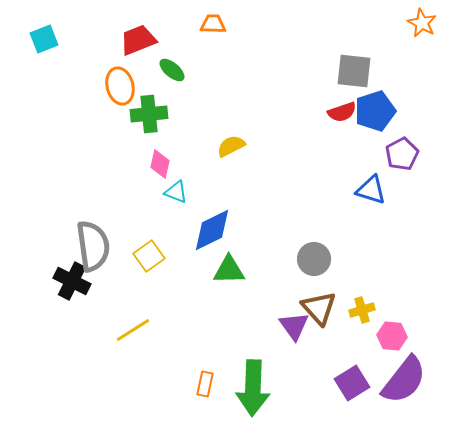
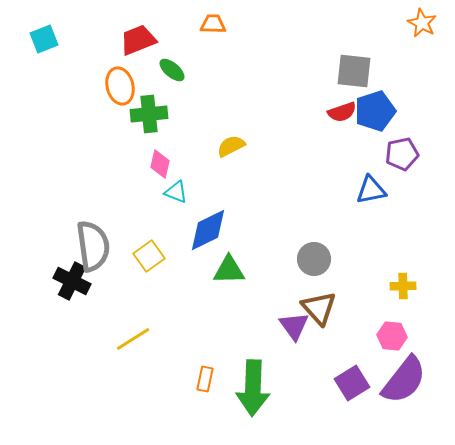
purple pentagon: rotated 16 degrees clockwise
blue triangle: rotated 28 degrees counterclockwise
blue diamond: moved 4 px left
yellow cross: moved 41 px right, 24 px up; rotated 15 degrees clockwise
yellow line: moved 9 px down
orange rectangle: moved 5 px up
